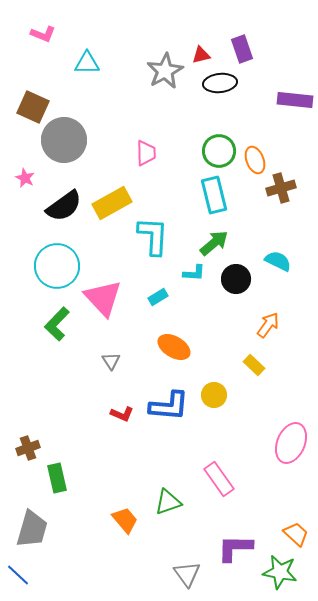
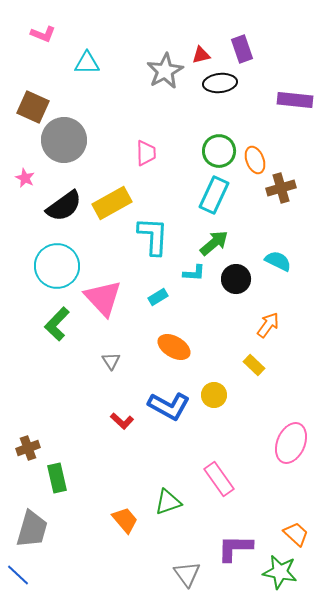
cyan rectangle at (214, 195): rotated 39 degrees clockwise
blue L-shape at (169, 406): rotated 24 degrees clockwise
red L-shape at (122, 414): moved 7 px down; rotated 20 degrees clockwise
